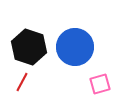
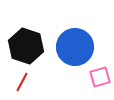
black hexagon: moved 3 px left, 1 px up
pink square: moved 7 px up
